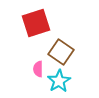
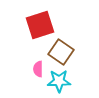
red square: moved 4 px right, 2 px down
cyan star: rotated 30 degrees clockwise
